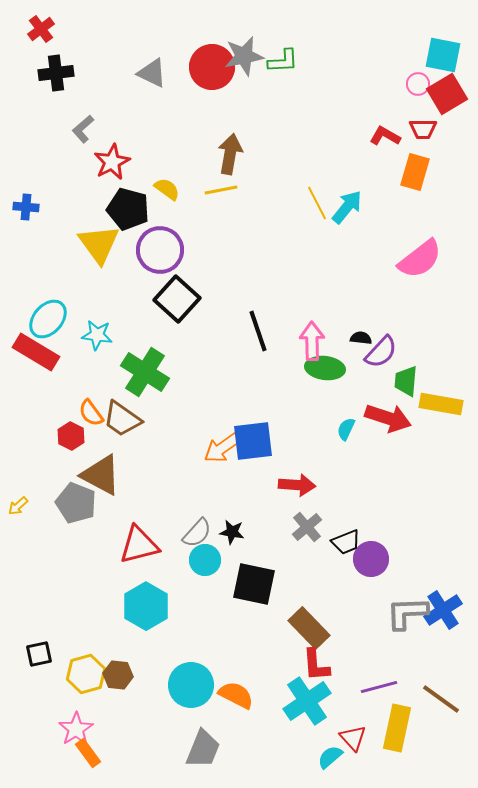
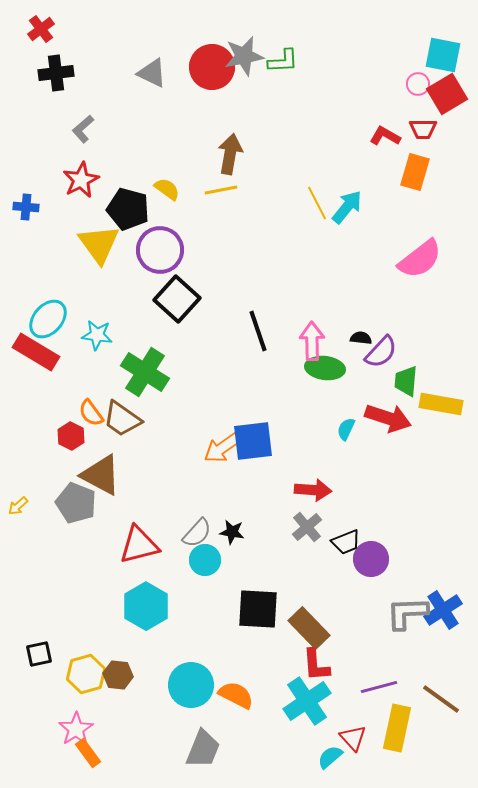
red star at (112, 162): moved 31 px left, 18 px down
red arrow at (297, 485): moved 16 px right, 5 px down
black square at (254, 584): moved 4 px right, 25 px down; rotated 9 degrees counterclockwise
